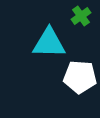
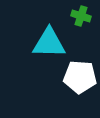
green cross: rotated 36 degrees counterclockwise
